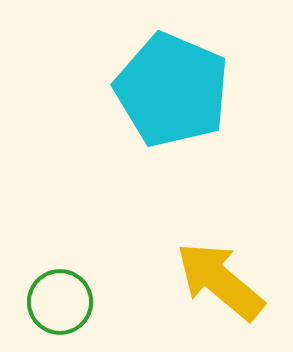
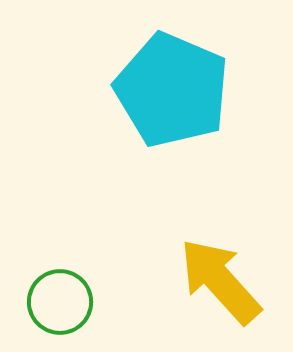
yellow arrow: rotated 8 degrees clockwise
